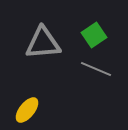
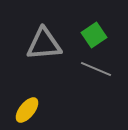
gray triangle: moved 1 px right, 1 px down
